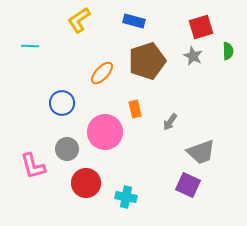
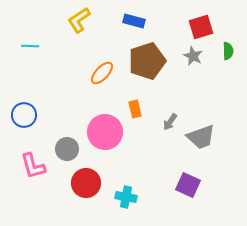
blue circle: moved 38 px left, 12 px down
gray trapezoid: moved 15 px up
